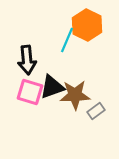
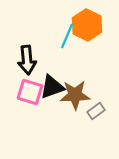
cyan line: moved 4 px up
